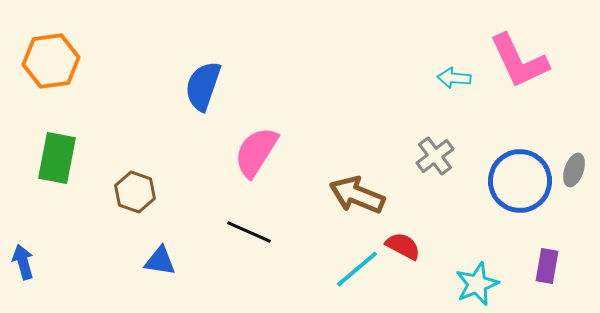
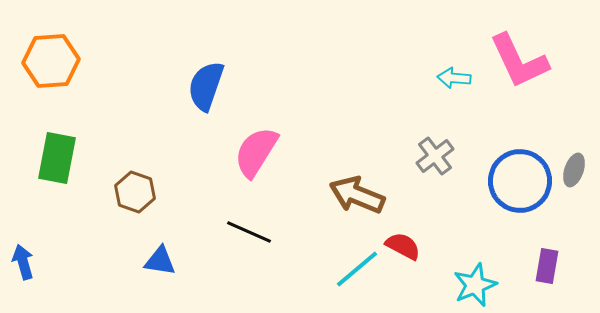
orange hexagon: rotated 4 degrees clockwise
blue semicircle: moved 3 px right
cyan star: moved 2 px left, 1 px down
